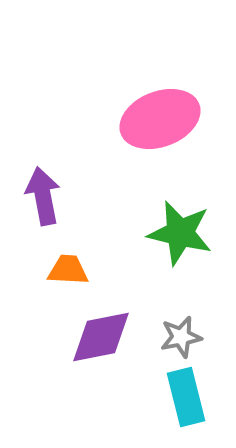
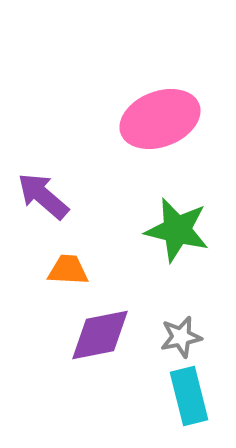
purple arrow: rotated 38 degrees counterclockwise
green star: moved 3 px left, 3 px up
purple diamond: moved 1 px left, 2 px up
cyan rectangle: moved 3 px right, 1 px up
